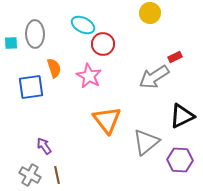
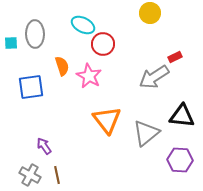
orange semicircle: moved 8 px right, 2 px up
black triangle: rotated 32 degrees clockwise
gray triangle: moved 9 px up
